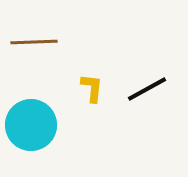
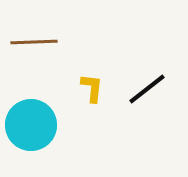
black line: rotated 9 degrees counterclockwise
